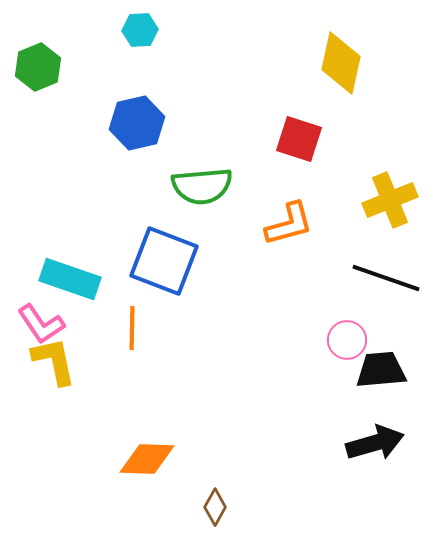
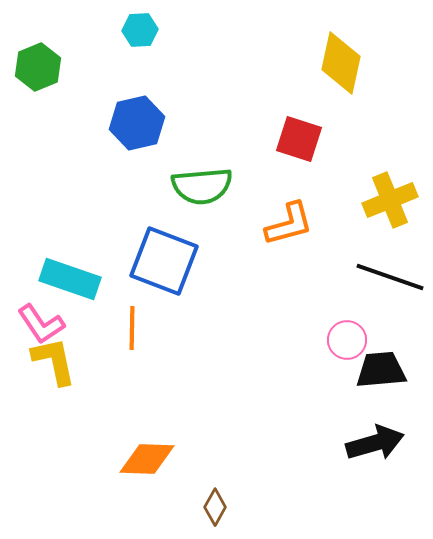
black line: moved 4 px right, 1 px up
